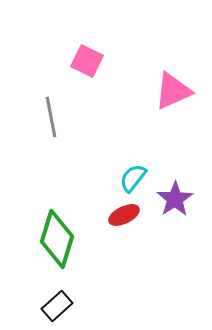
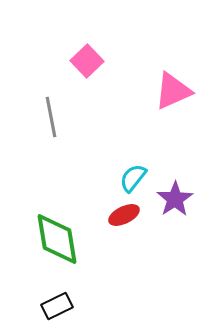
pink square: rotated 20 degrees clockwise
green diamond: rotated 26 degrees counterclockwise
black rectangle: rotated 16 degrees clockwise
